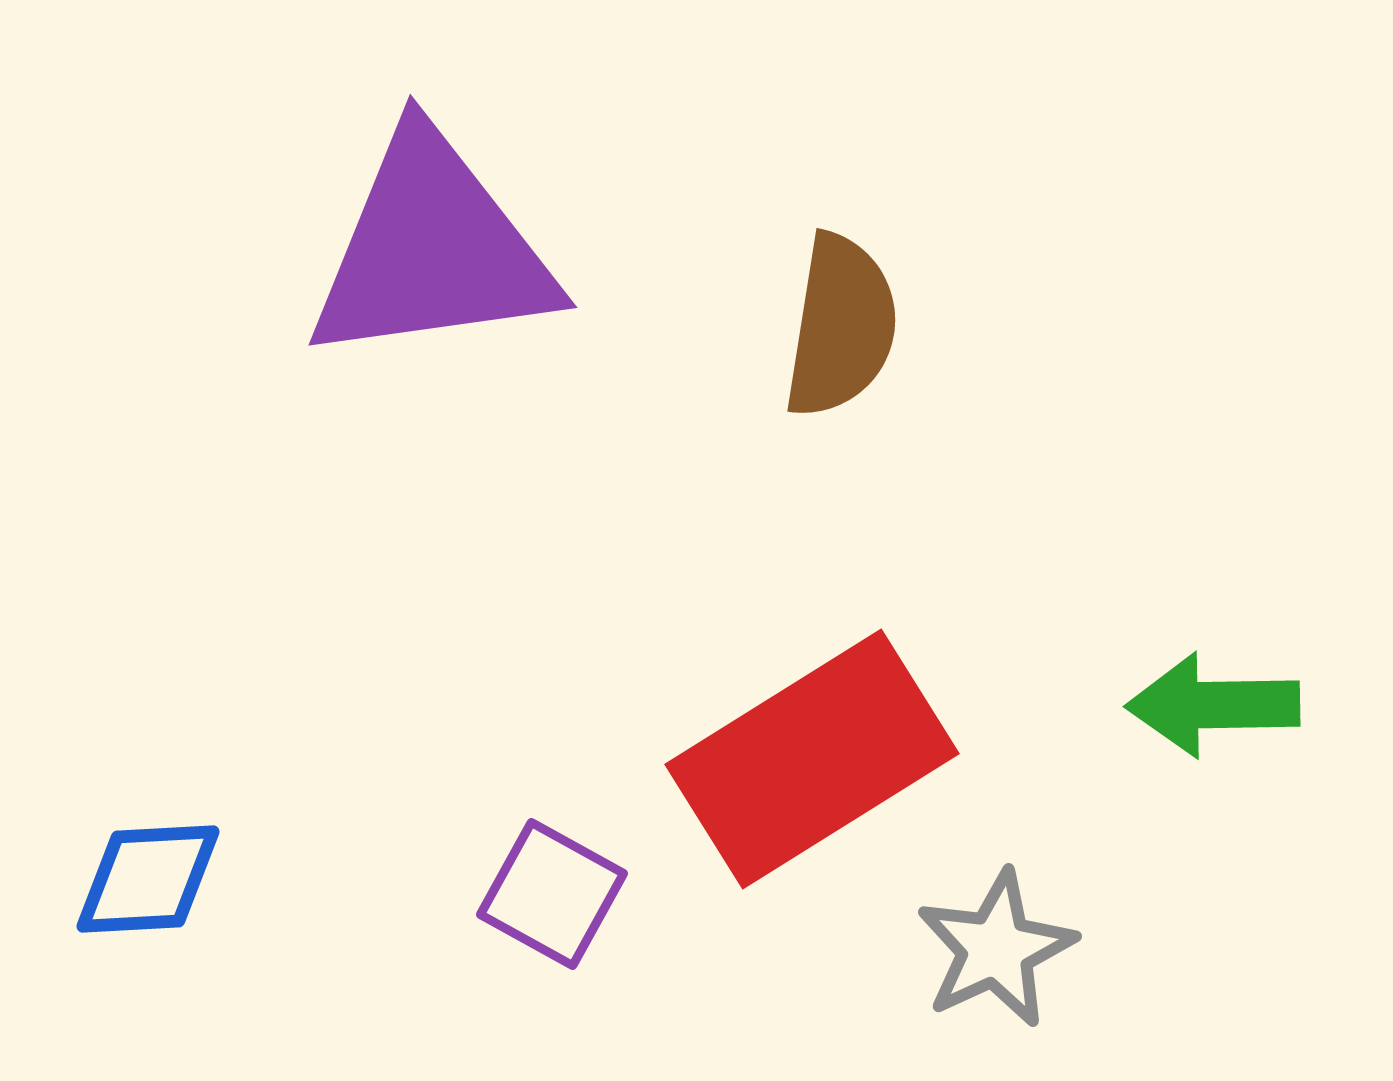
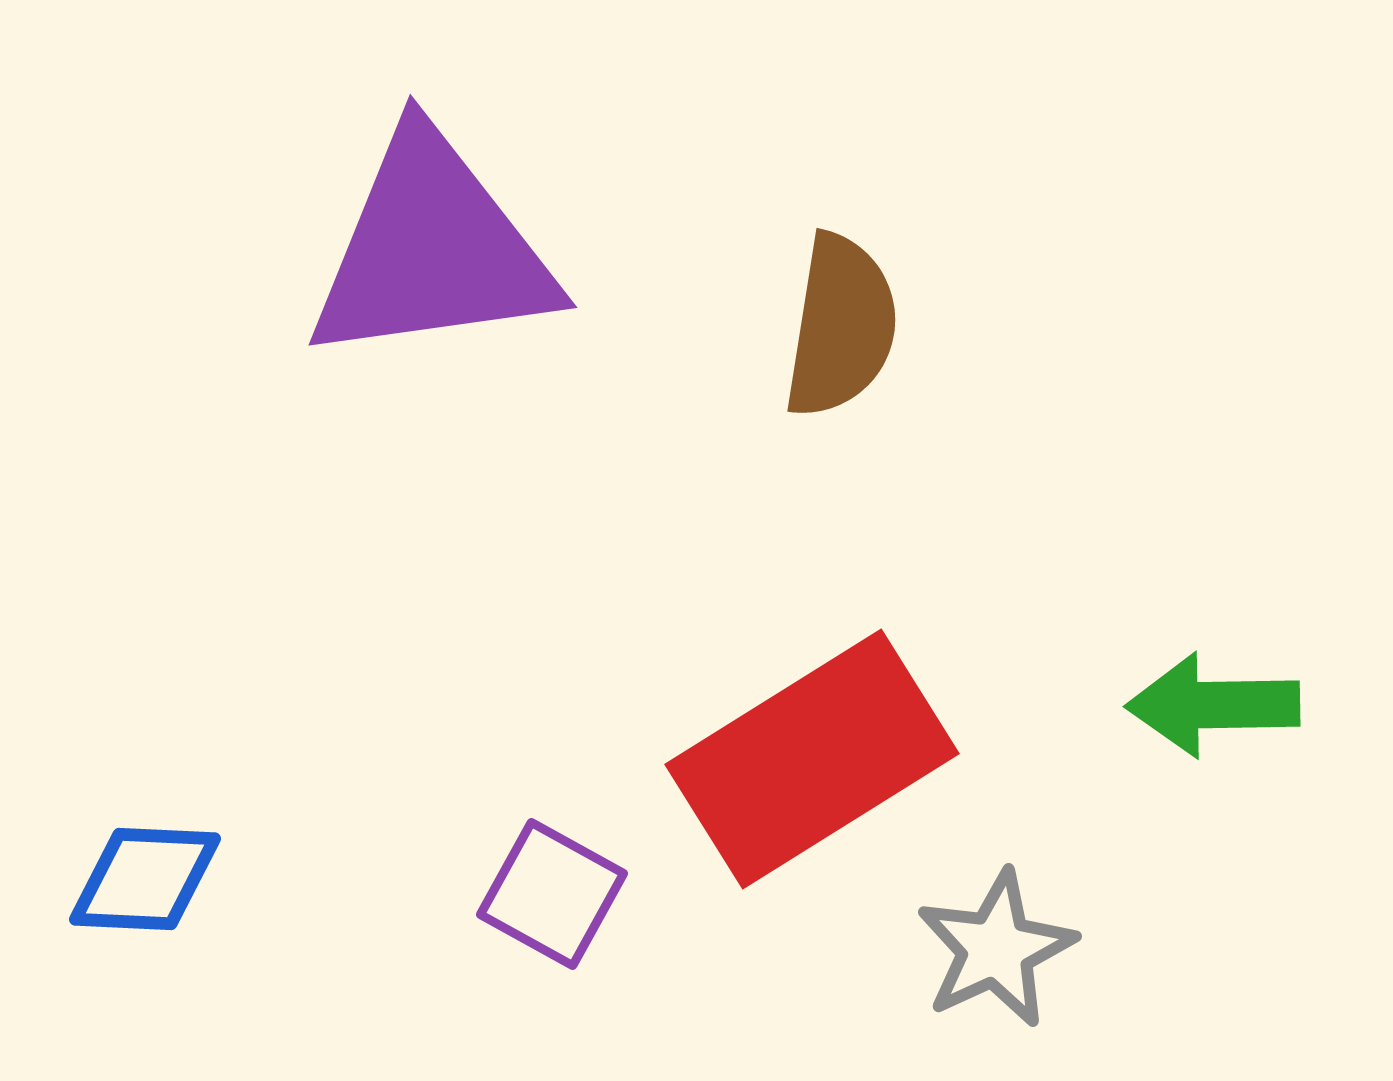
blue diamond: moved 3 px left; rotated 6 degrees clockwise
